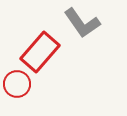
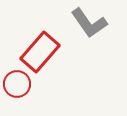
gray L-shape: moved 7 px right
